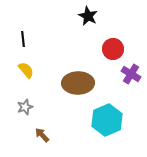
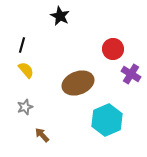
black star: moved 28 px left
black line: moved 1 px left, 6 px down; rotated 21 degrees clockwise
brown ellipse: rotated 20 degrees counterclockwise
